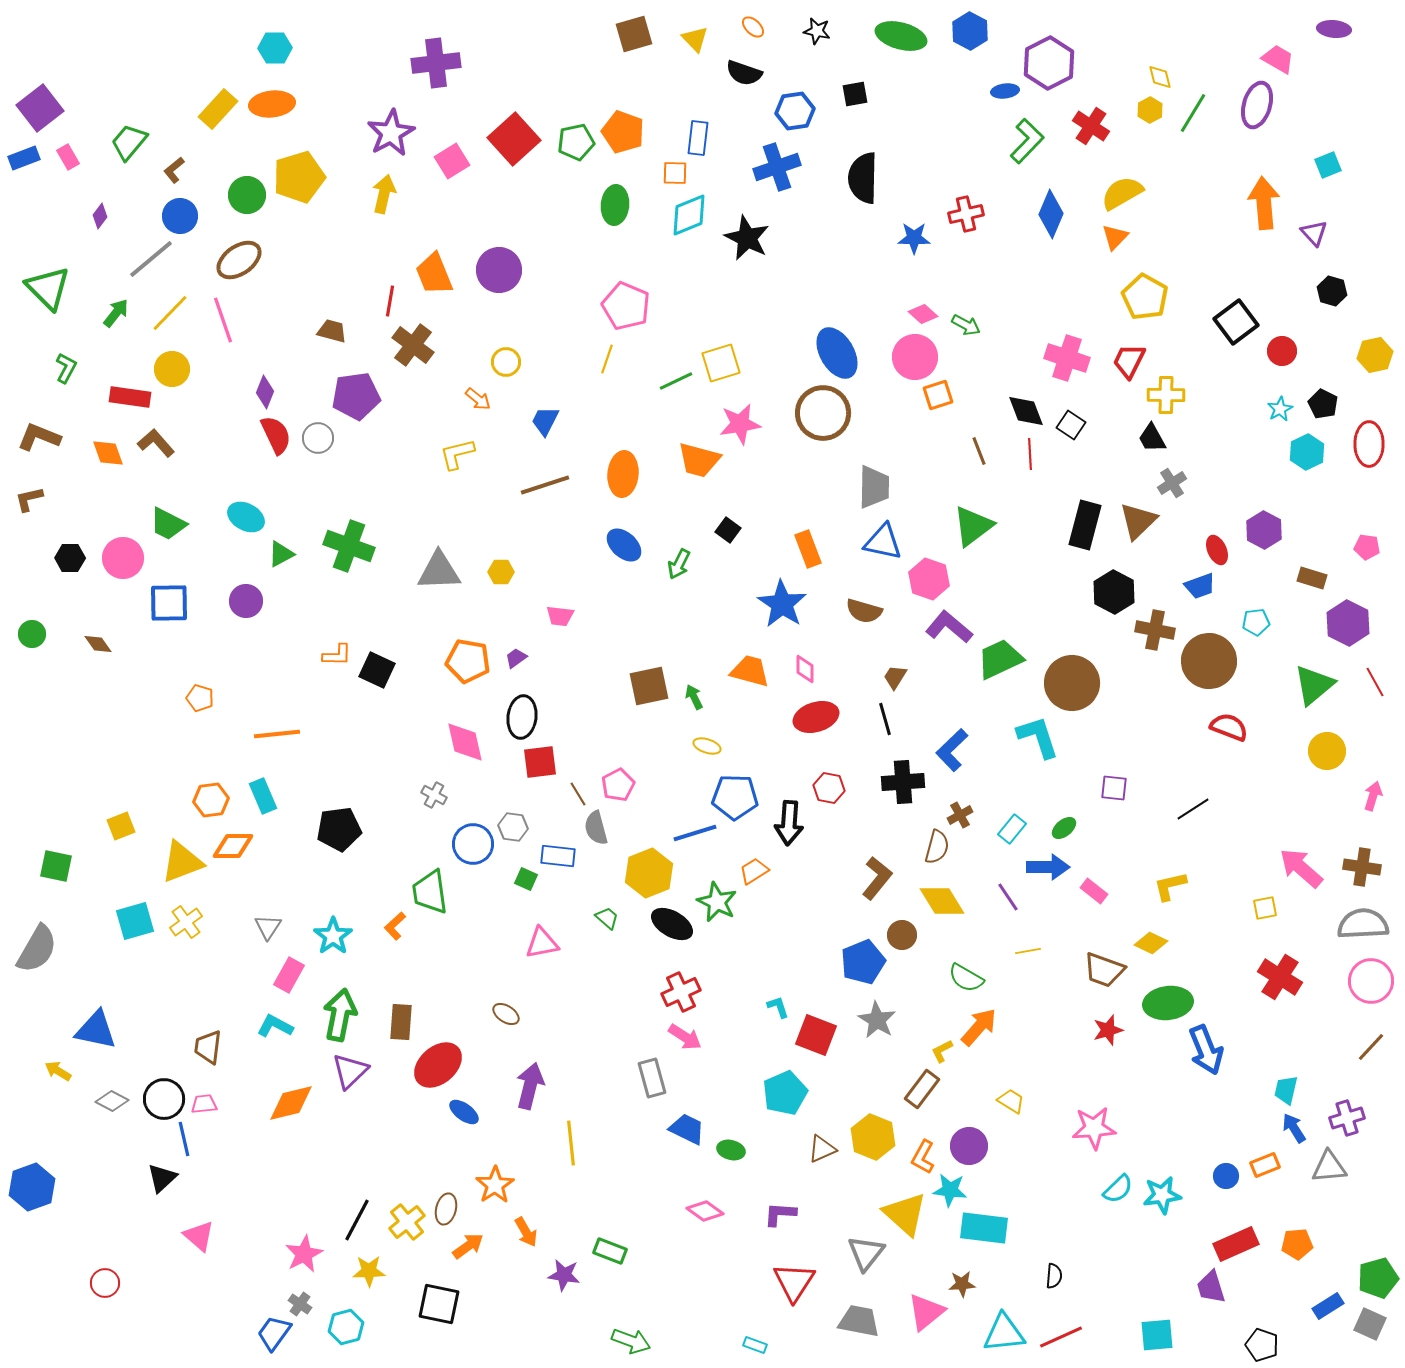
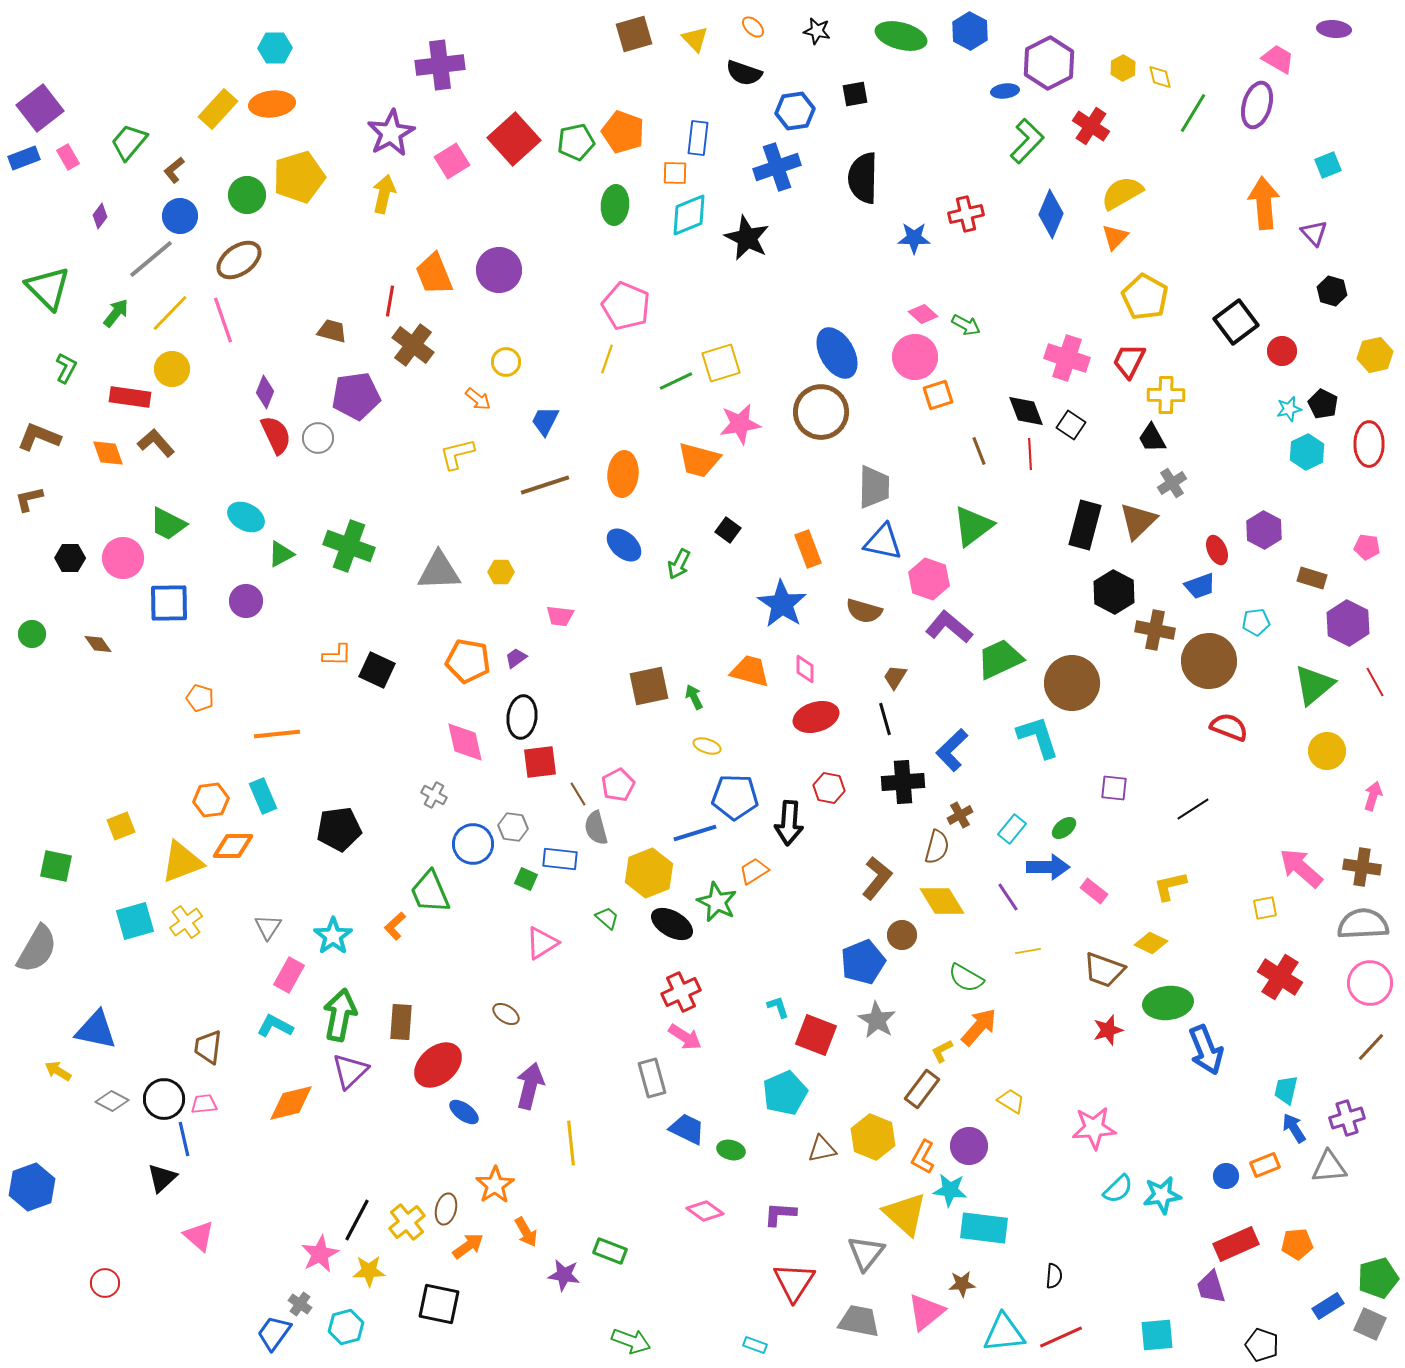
purple cross at (436, 63): moved 4 px right, 2 px down
yellow hexagon at (1150, 110): moved 27 px left, 42 px up
cyan star at (1280, 409): moved 9 px right; rotated 15 degrees clockwise
brown circle at (823, 413): moved 2 px left, 1 px up
blue rectangle at (558, 856): moved 2 px right, 3 px down
green trapezoid at (430, 892): rotated 15 degrees counterclockwise
pink triangle at (542, 943): rotated 21 degrees counterclockwise
pink circle at (1371, 981): moved 1 px left, 2 px down
brown triangle at (822, 1149): rotated 12 degrees clockwise
pink star at (304, 1254): moved 16 px right
